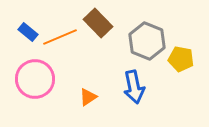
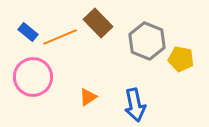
pink circle: moved 2 px left, 2 px up
blue arrow: moved 1 px right, 18 px down
